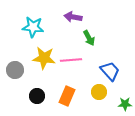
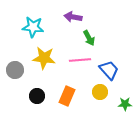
pink line: moved 9 px right
blue trapezoid: moved 1 px left, 1 px up
yellow circle: moved 1 px right
